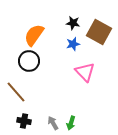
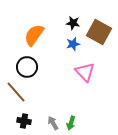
black circle: moved 2 px left, 6 px down
